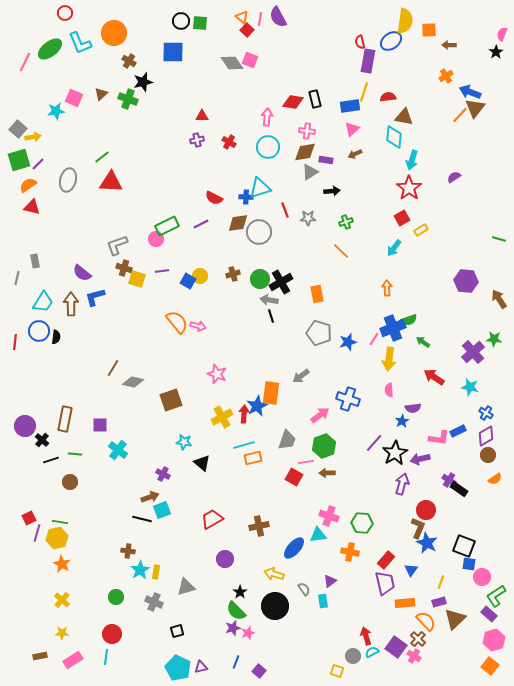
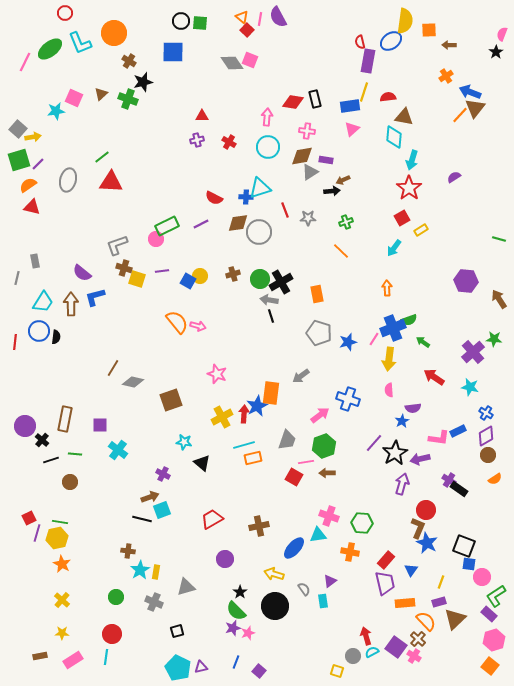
brown diamond at (305, 152): moved 3 px left, 4 px down
brown arrow at (355, 154): moved 12 px left, 26 px down
